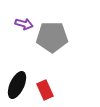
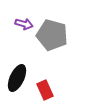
gray pentagon: moved 2 px up; rotated 16 degrees clockwise
black ellipse: moved 7 px up
